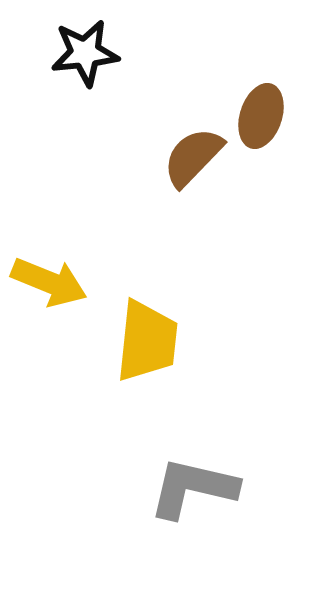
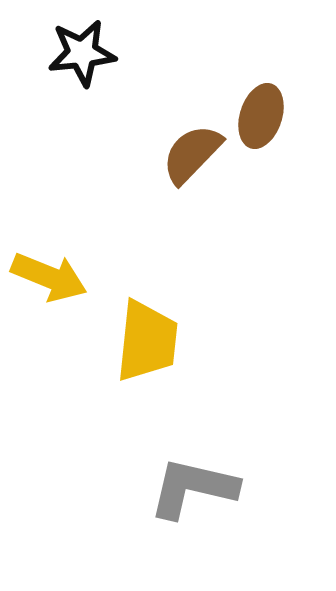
black star: moved 3 px left
brown semicircle: moved 1 px left, 3 px up
yellow arrow: moved 5 px up
